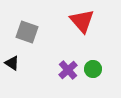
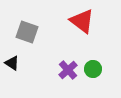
red triangle: rotated 12 degrees counterclockwise
